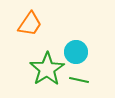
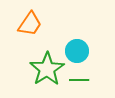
cyan circle: moved 1 px right, 1 px up
green line: rotated 12 degrees counterclockwise
